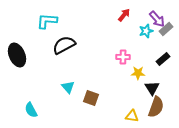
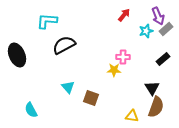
purple arrow: moved 1 px right, 3 px up; rotated 18 degrees clockwise
yellow star: moved 24 px left, 3 px up
